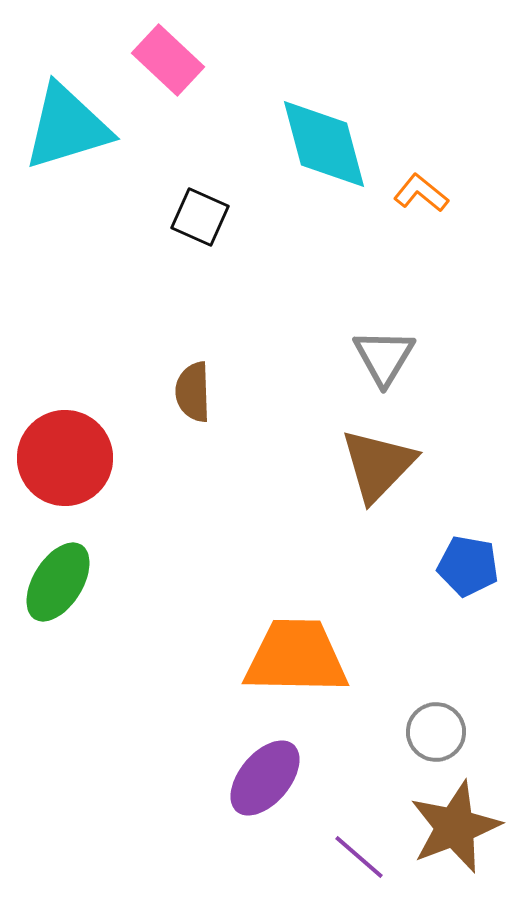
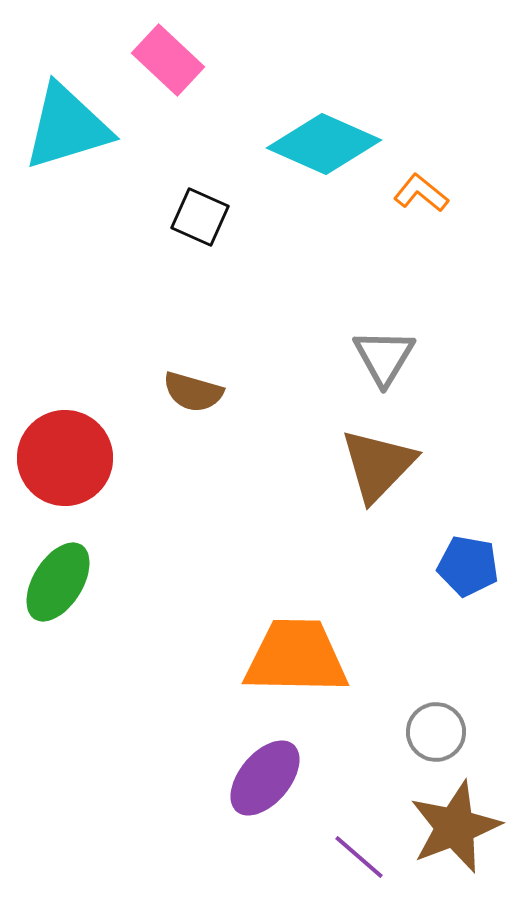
cyan diamond: rotated 51 degrees counterclockwise
brown semicircle: rotated 72 degrees counterclockwise
